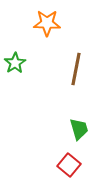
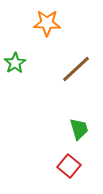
brown line: rotated 36 degrees clockwise
red square: moved 1 px down
